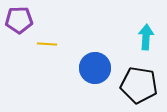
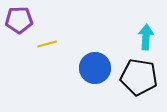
yellow line: rotated 18 degrees counterclockwise
black pentagon: moved 8 px up
